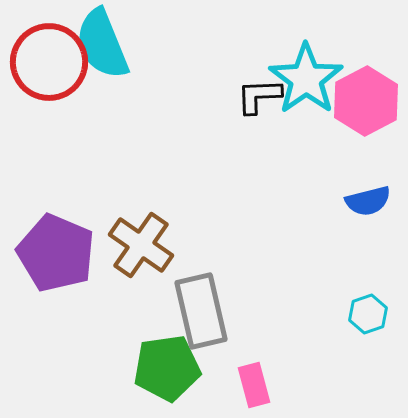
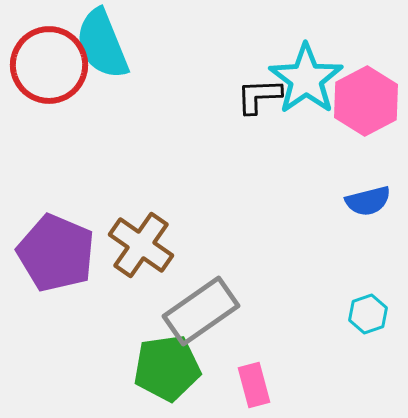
red circle: moved 3 px down
gray rectangle: rotated 68 degrees clockwise
